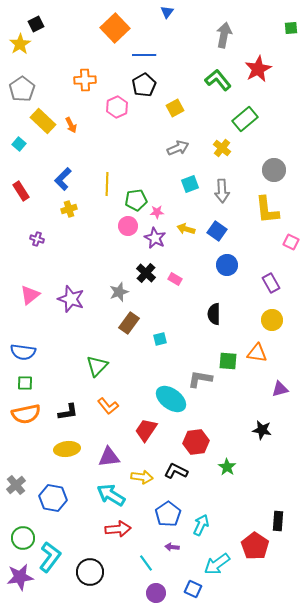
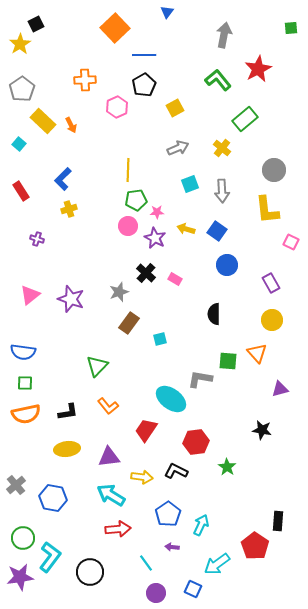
yellow line at (107, 184): moved 21 px right, 14 px up
orange triangle at (257, 353): rotated 40 degrees clockwise
